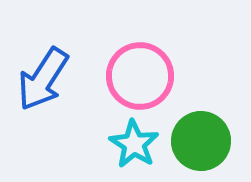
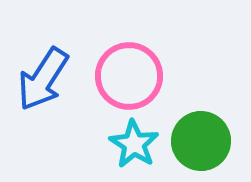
pink circle: moved 11 px left
